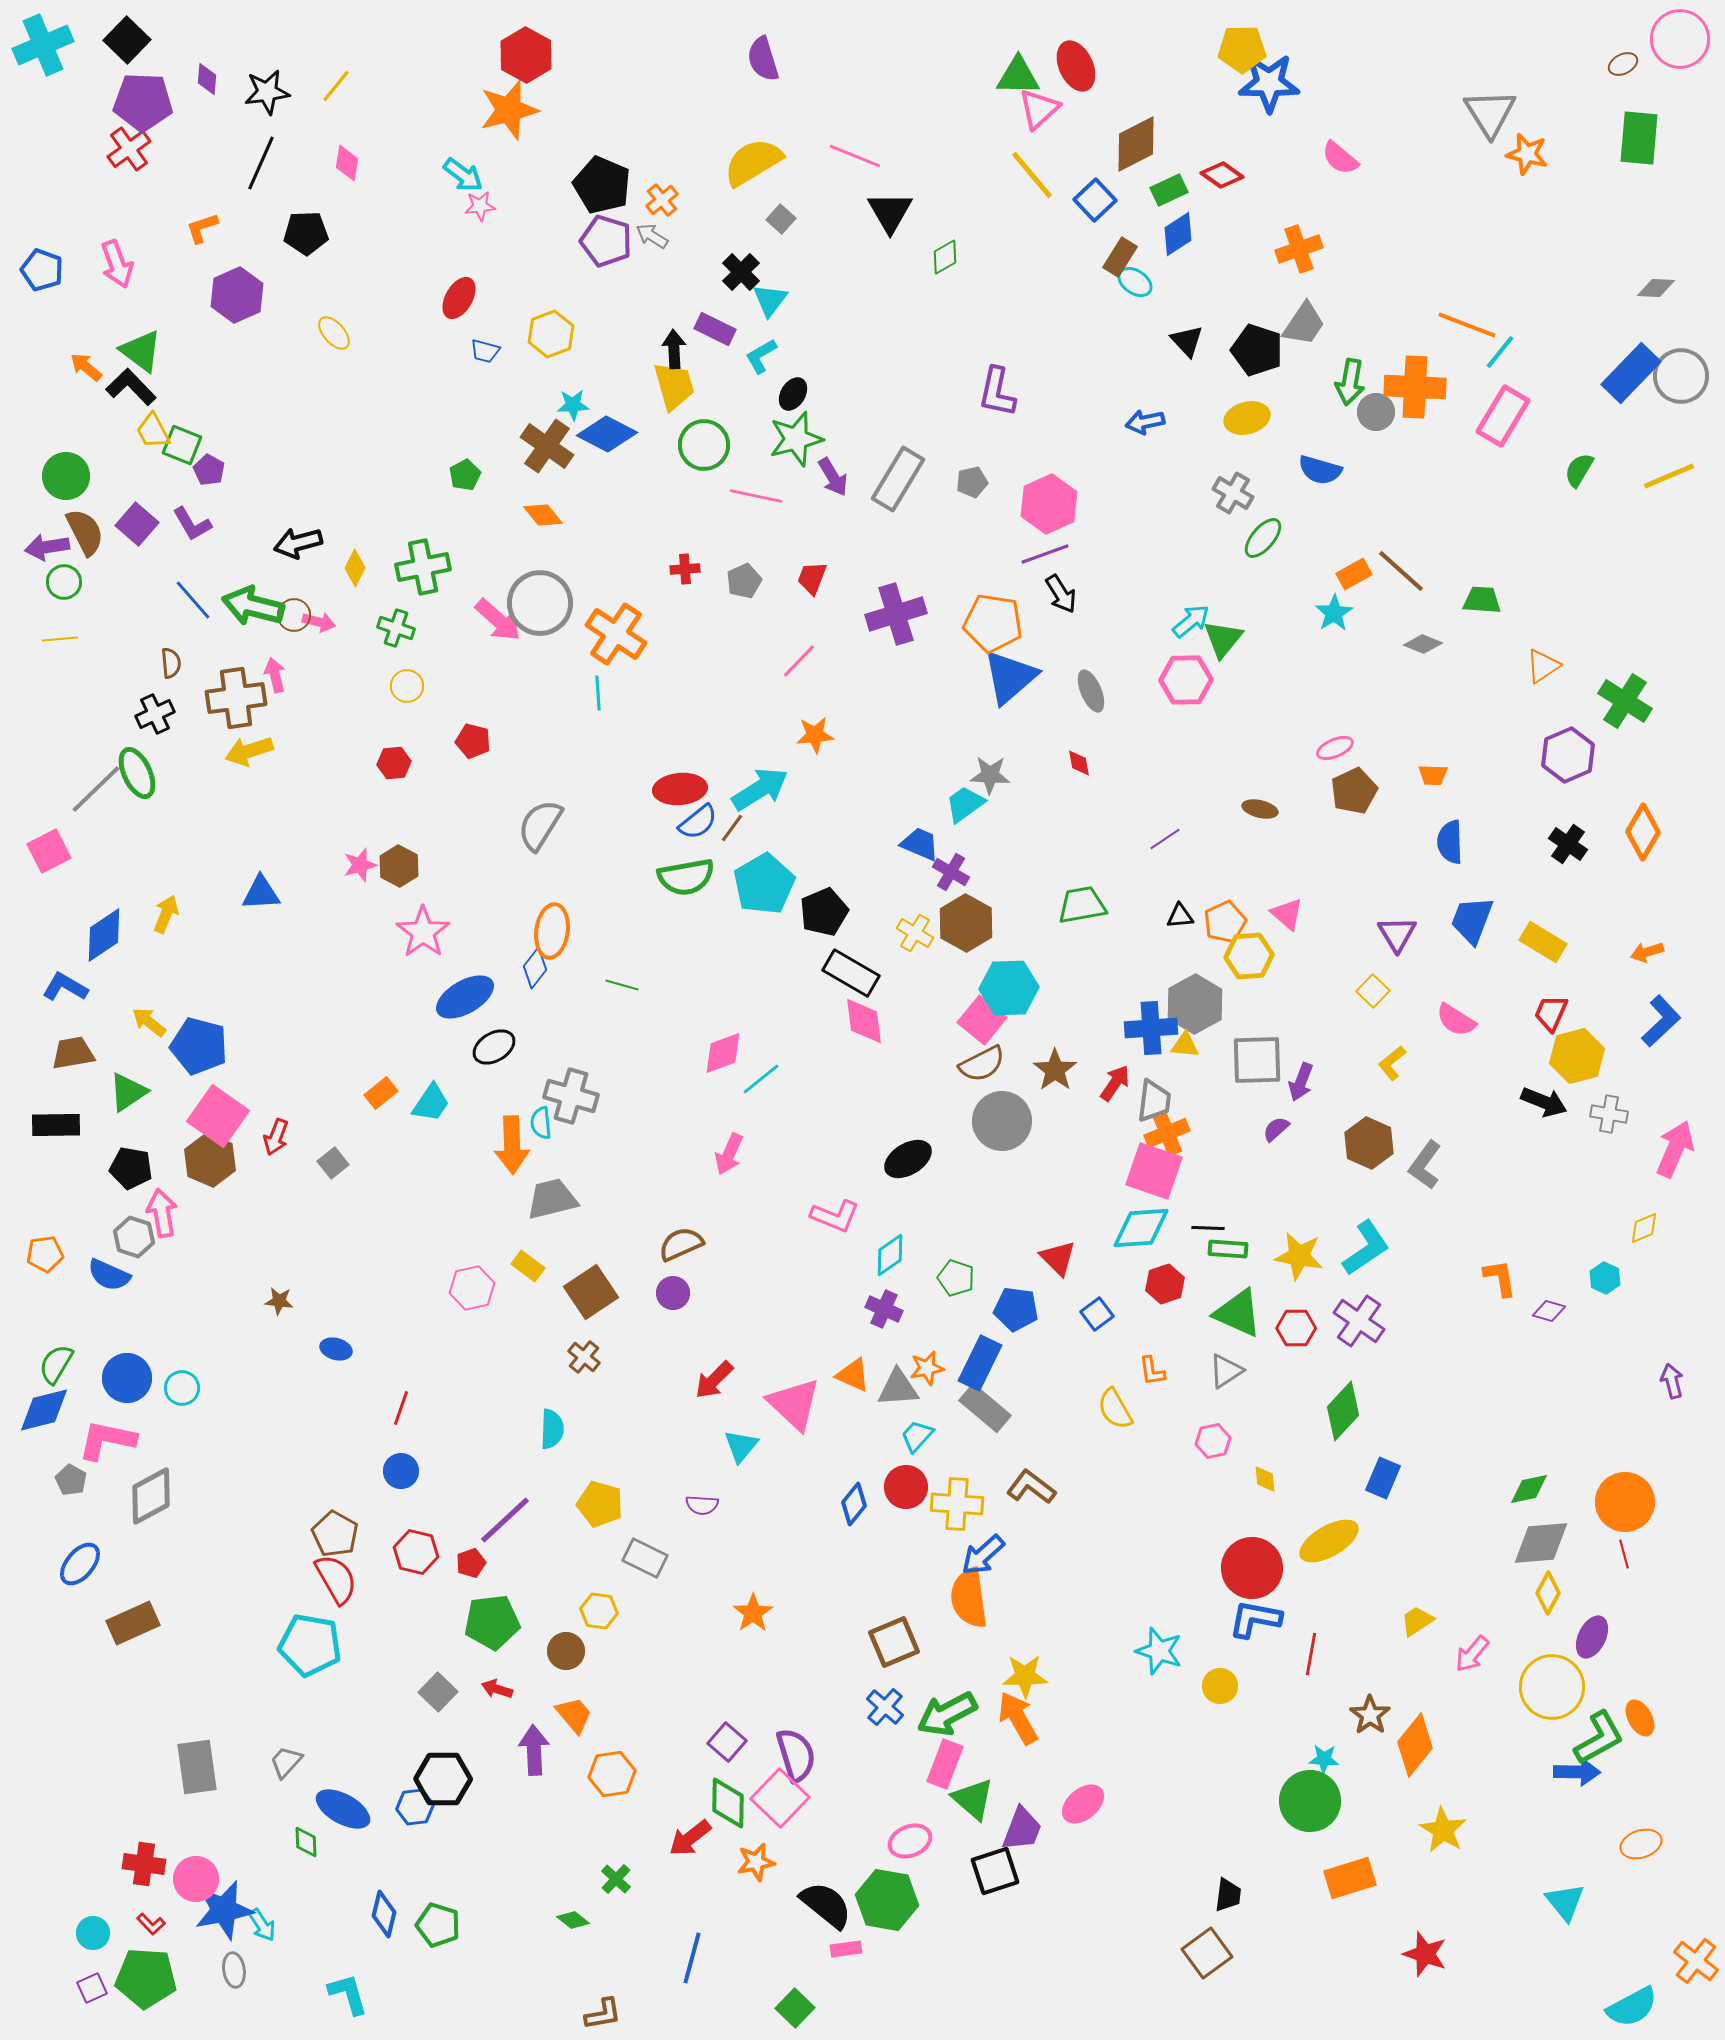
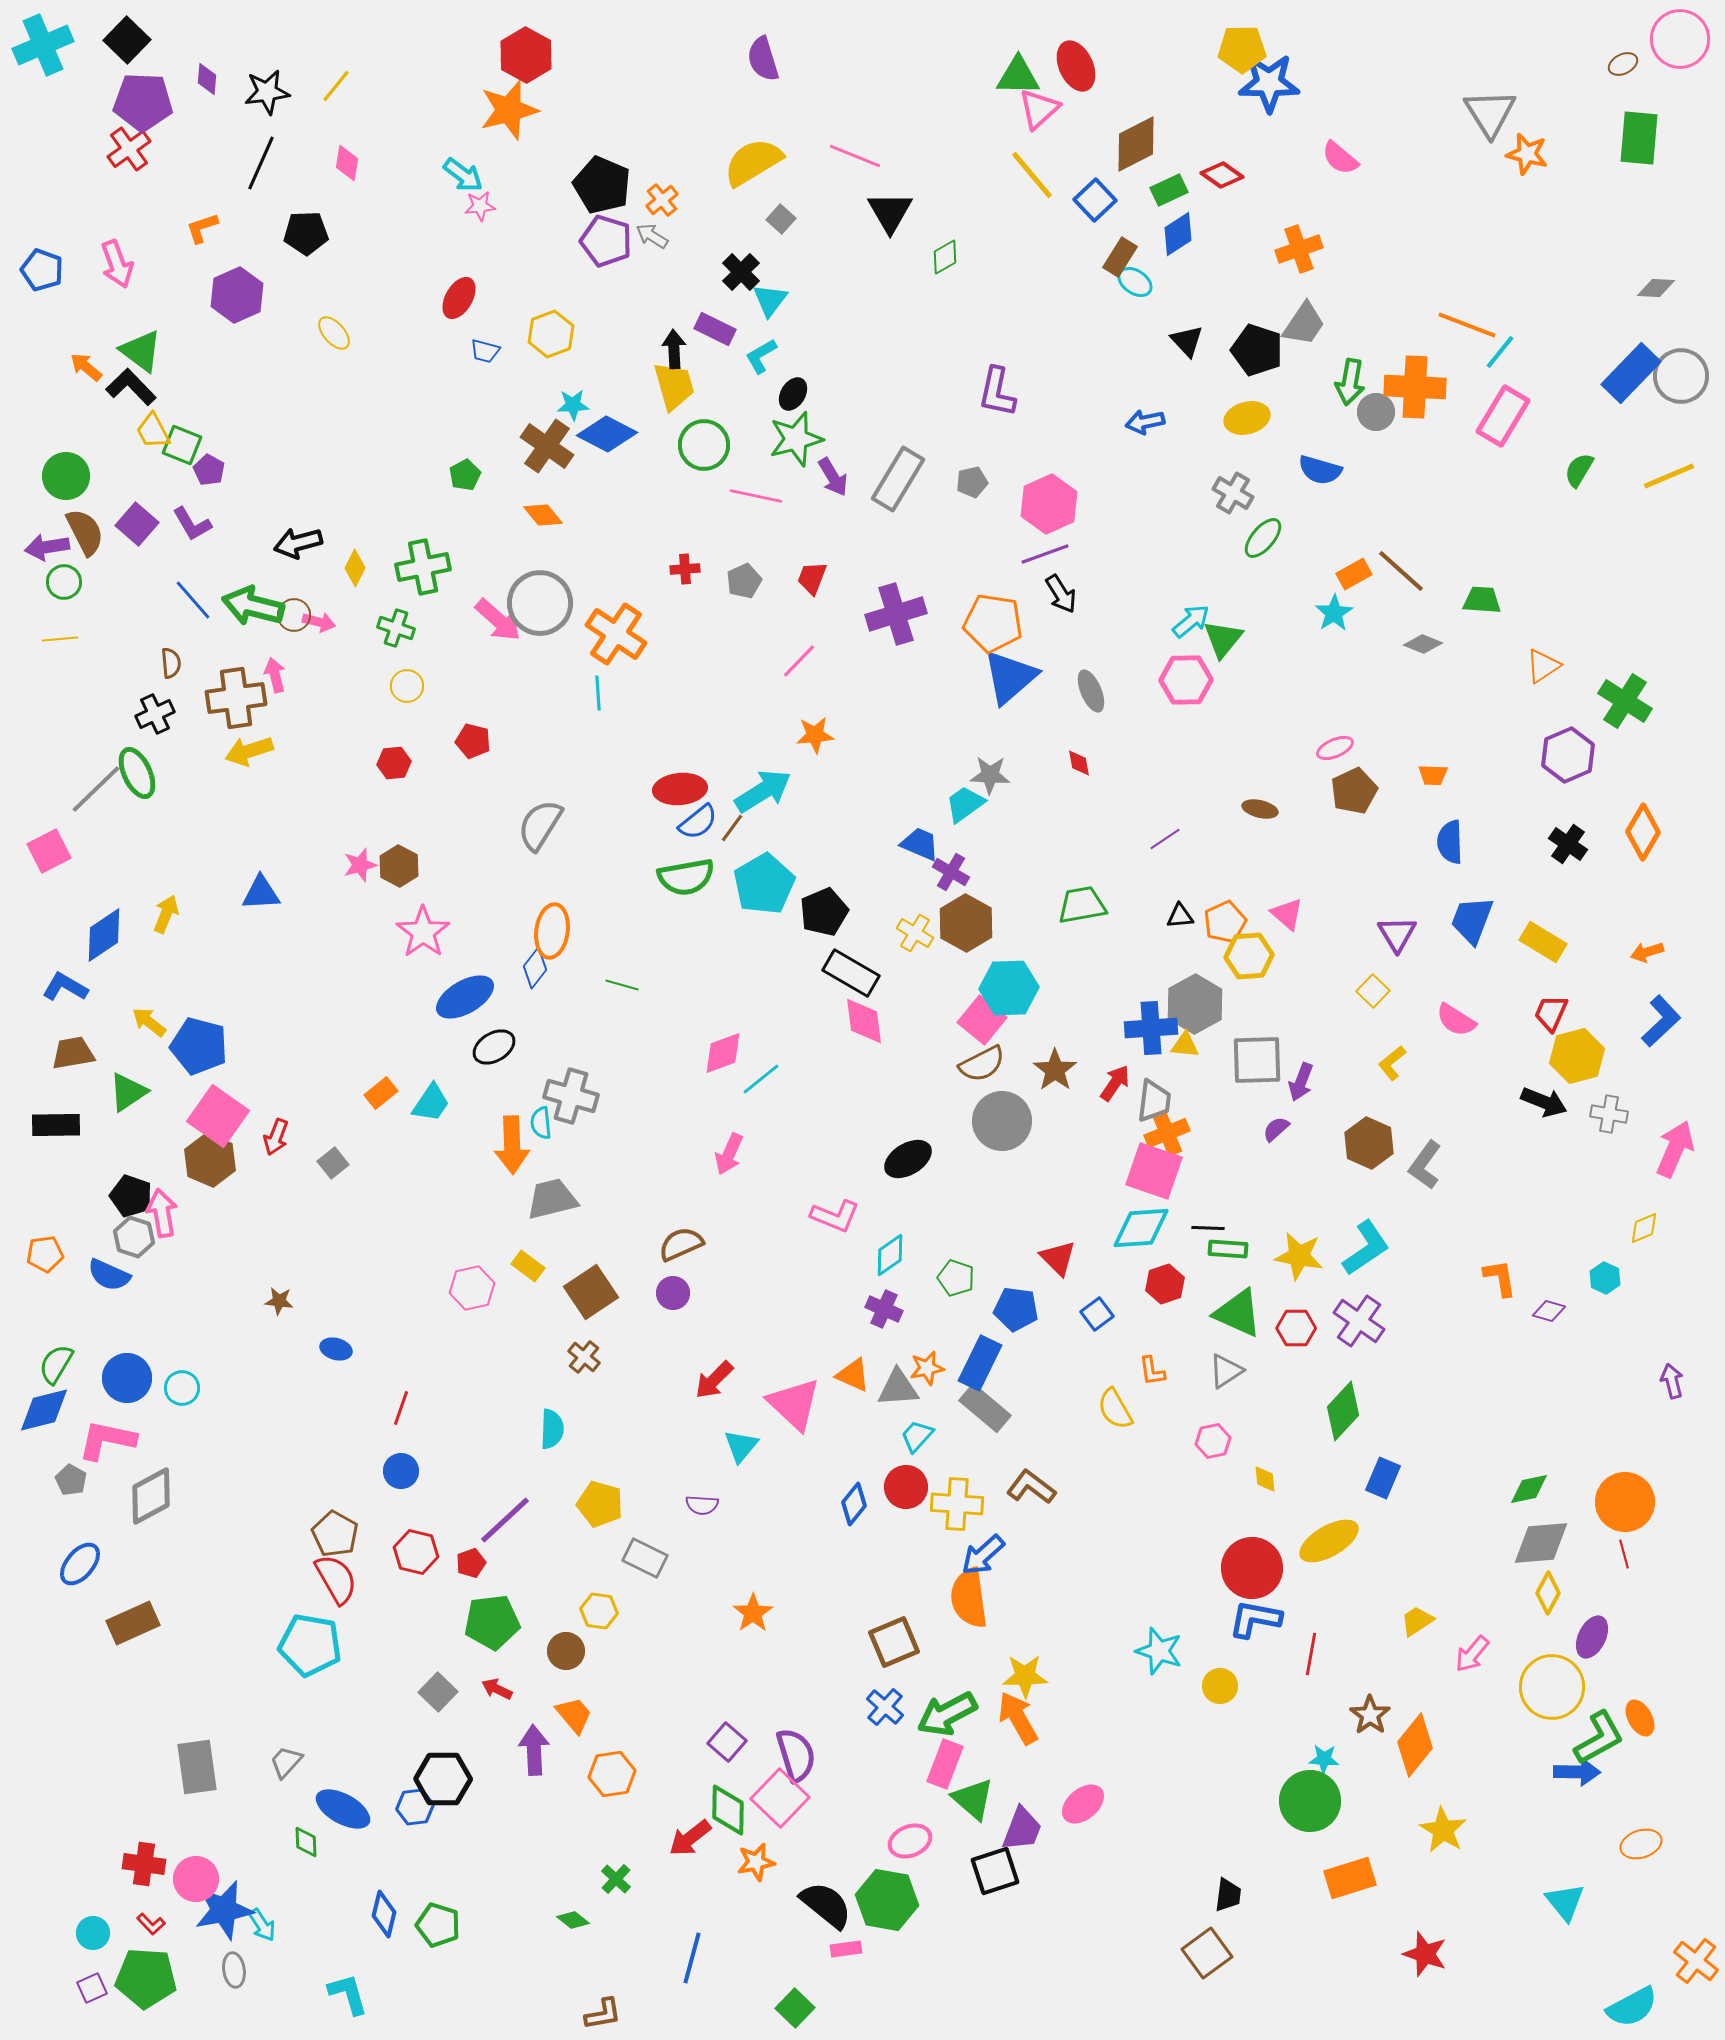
cyan arrow at (760, 789): moved 3 px right, 2 px down
black pentagon at (131, 1168): moved 28 px down; rotated 9 degrees clockwise
red arrow at (497, 1689): rotated 8 degrees clockwise
green diamond at (728, 1803): moved 7 px down
